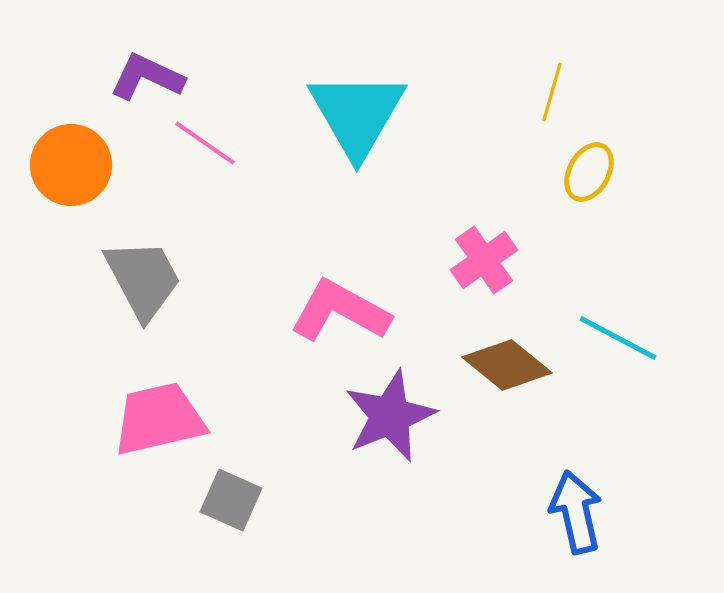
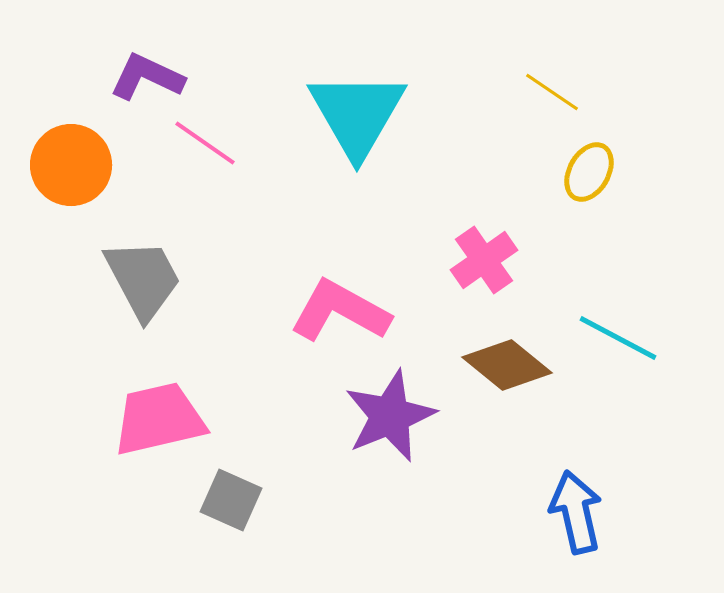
yellow line: rotated 72 degrees counterclockwise
